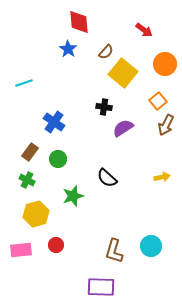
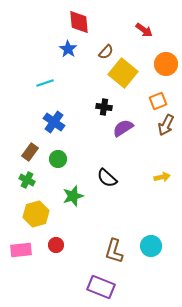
orange circle: moved 1 px right
cyan line: moved 21 px right
orange square: rotated 18 degrees clockwise
purple rectangle: rotated 20 degrees clockwise
